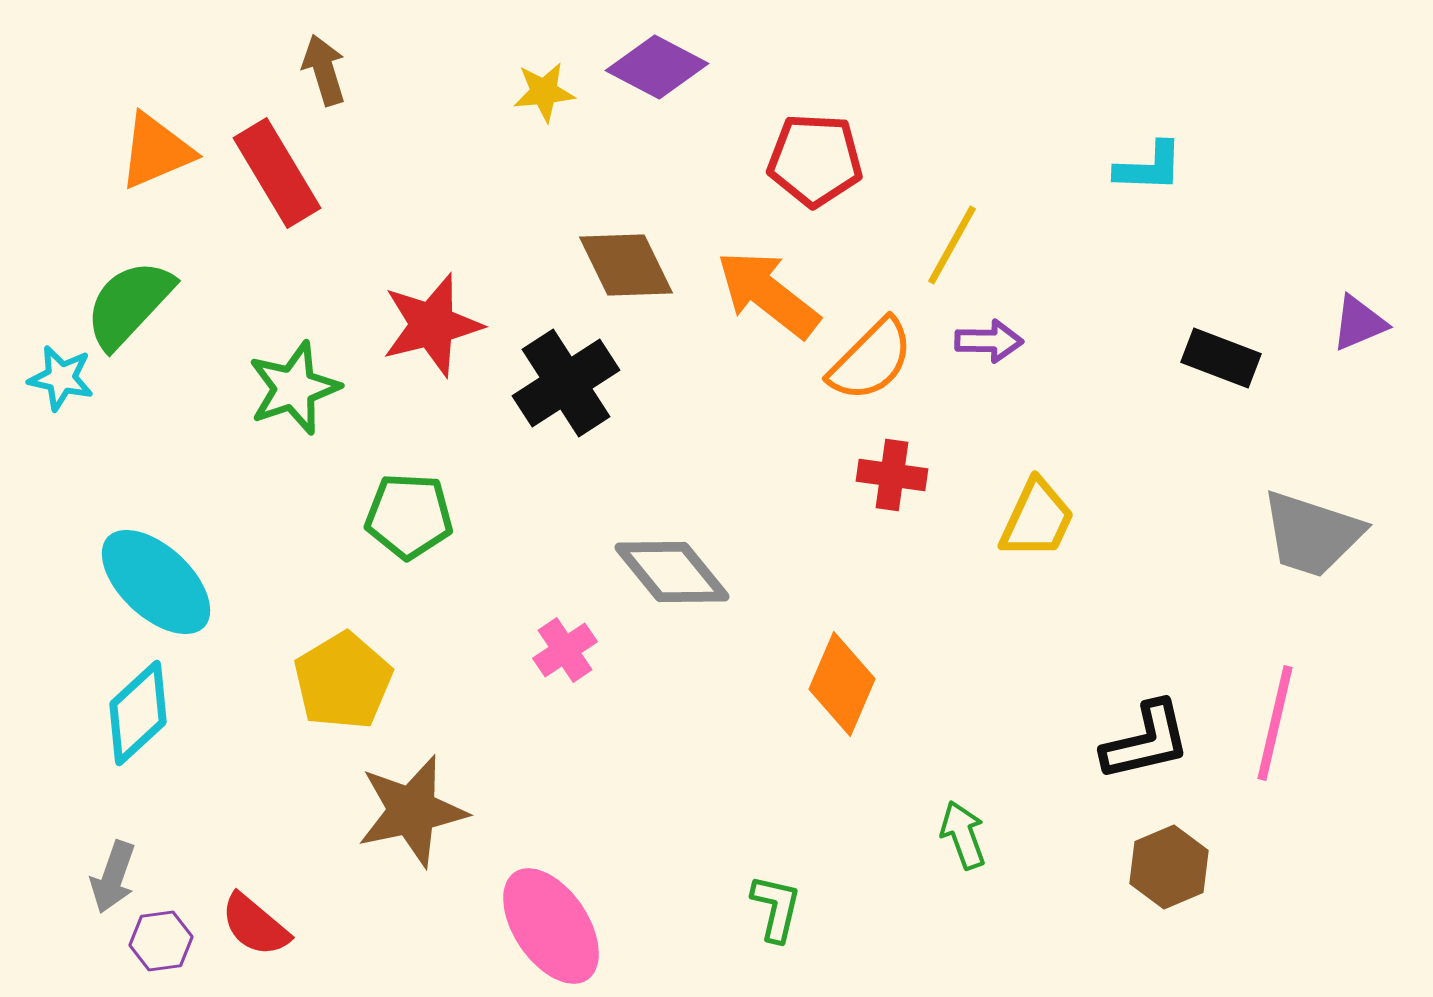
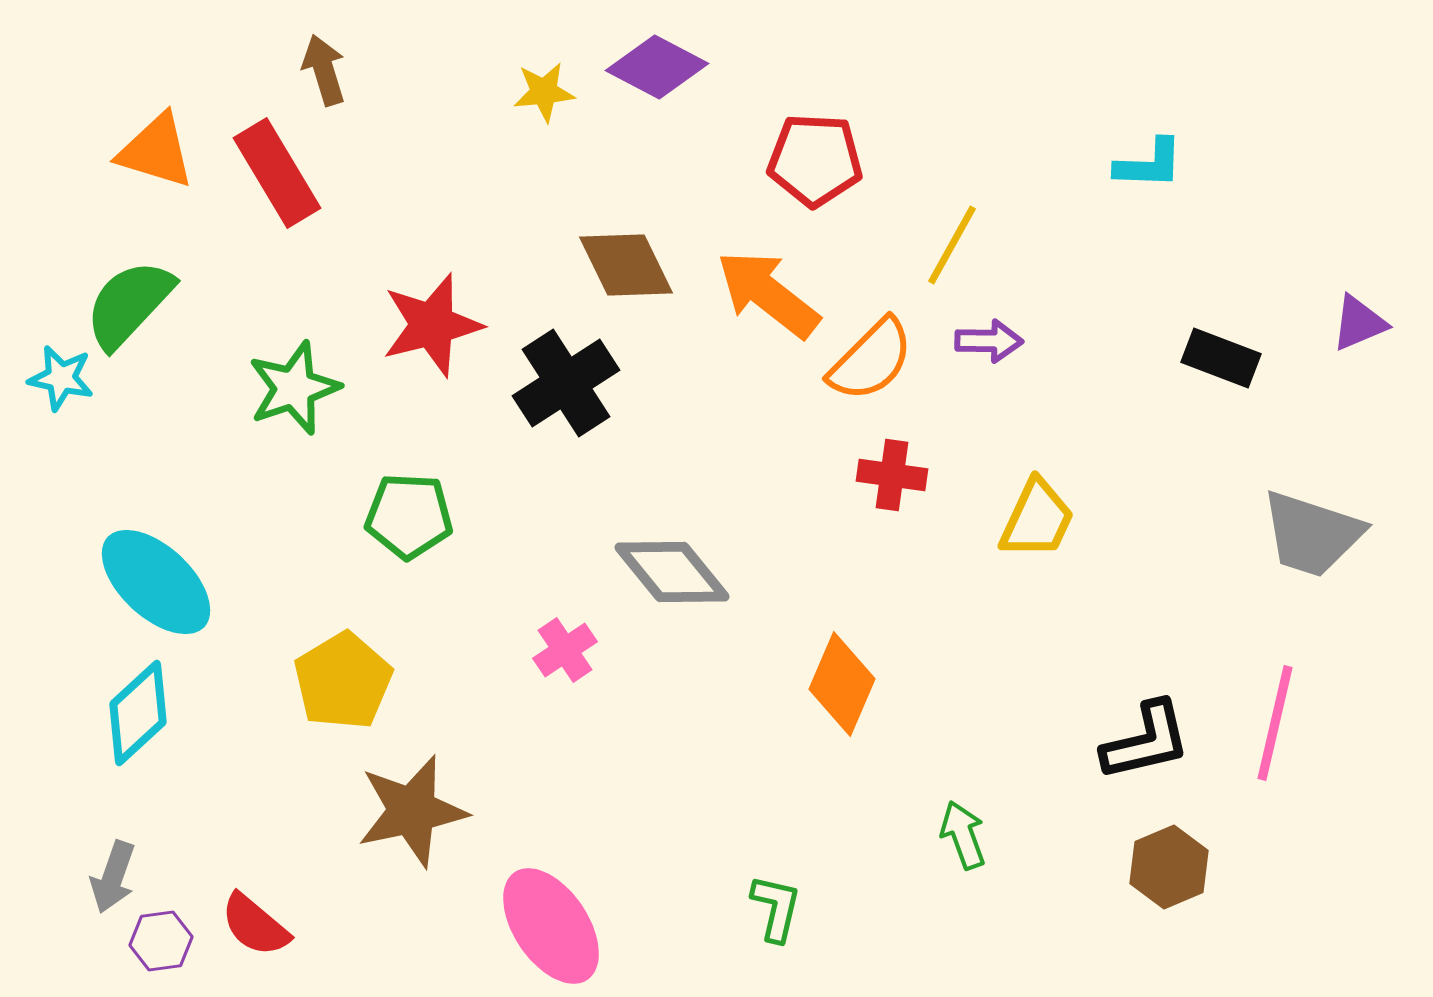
orange triangle: rotated 40 degrees clockwise
cyan L-shape: moved 3 px up
